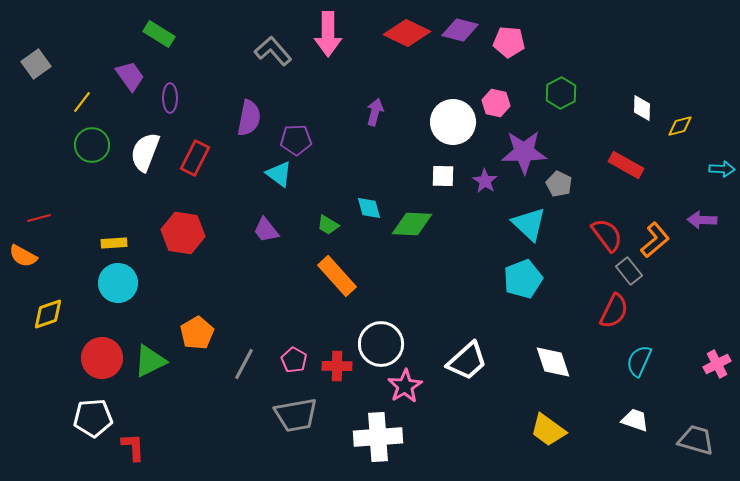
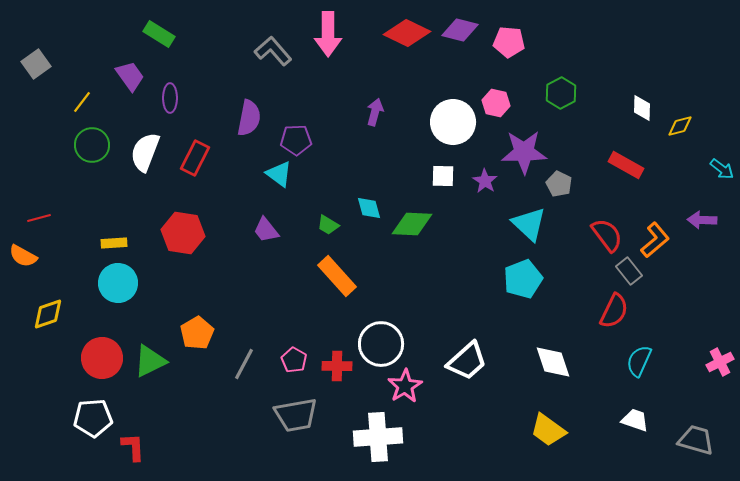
cyan arrow at (722, 169): rotated 35 degrees clockwise
pink cross at (717, 364): moved 3 px right, 2 px up
